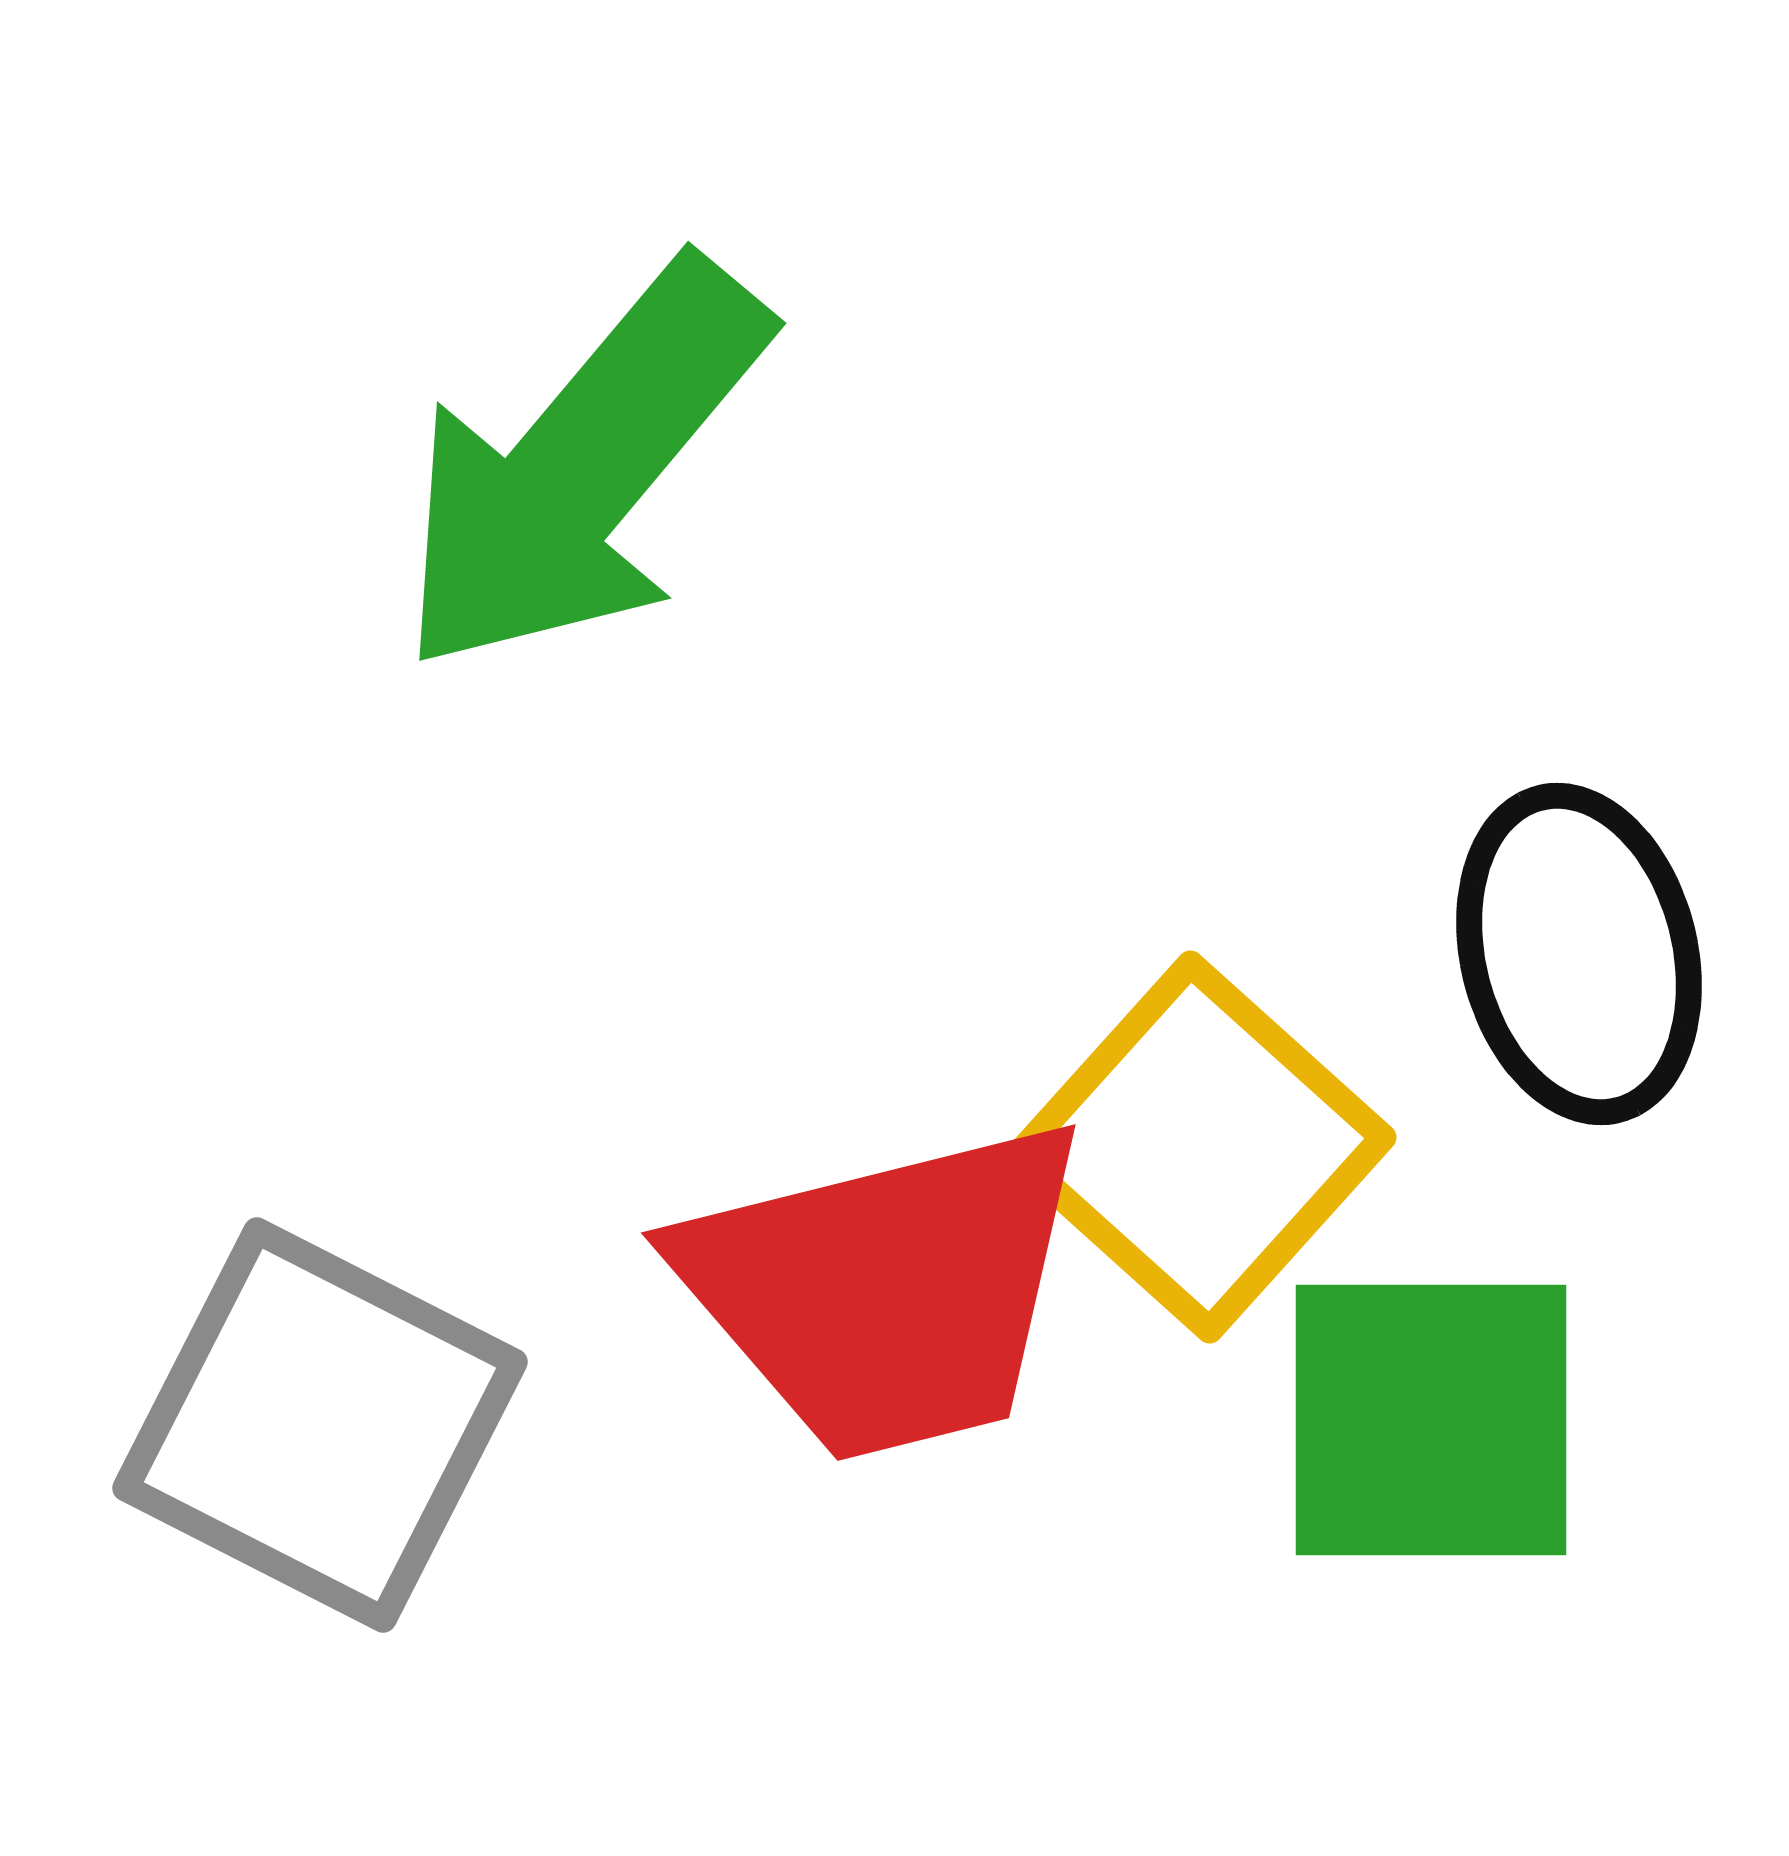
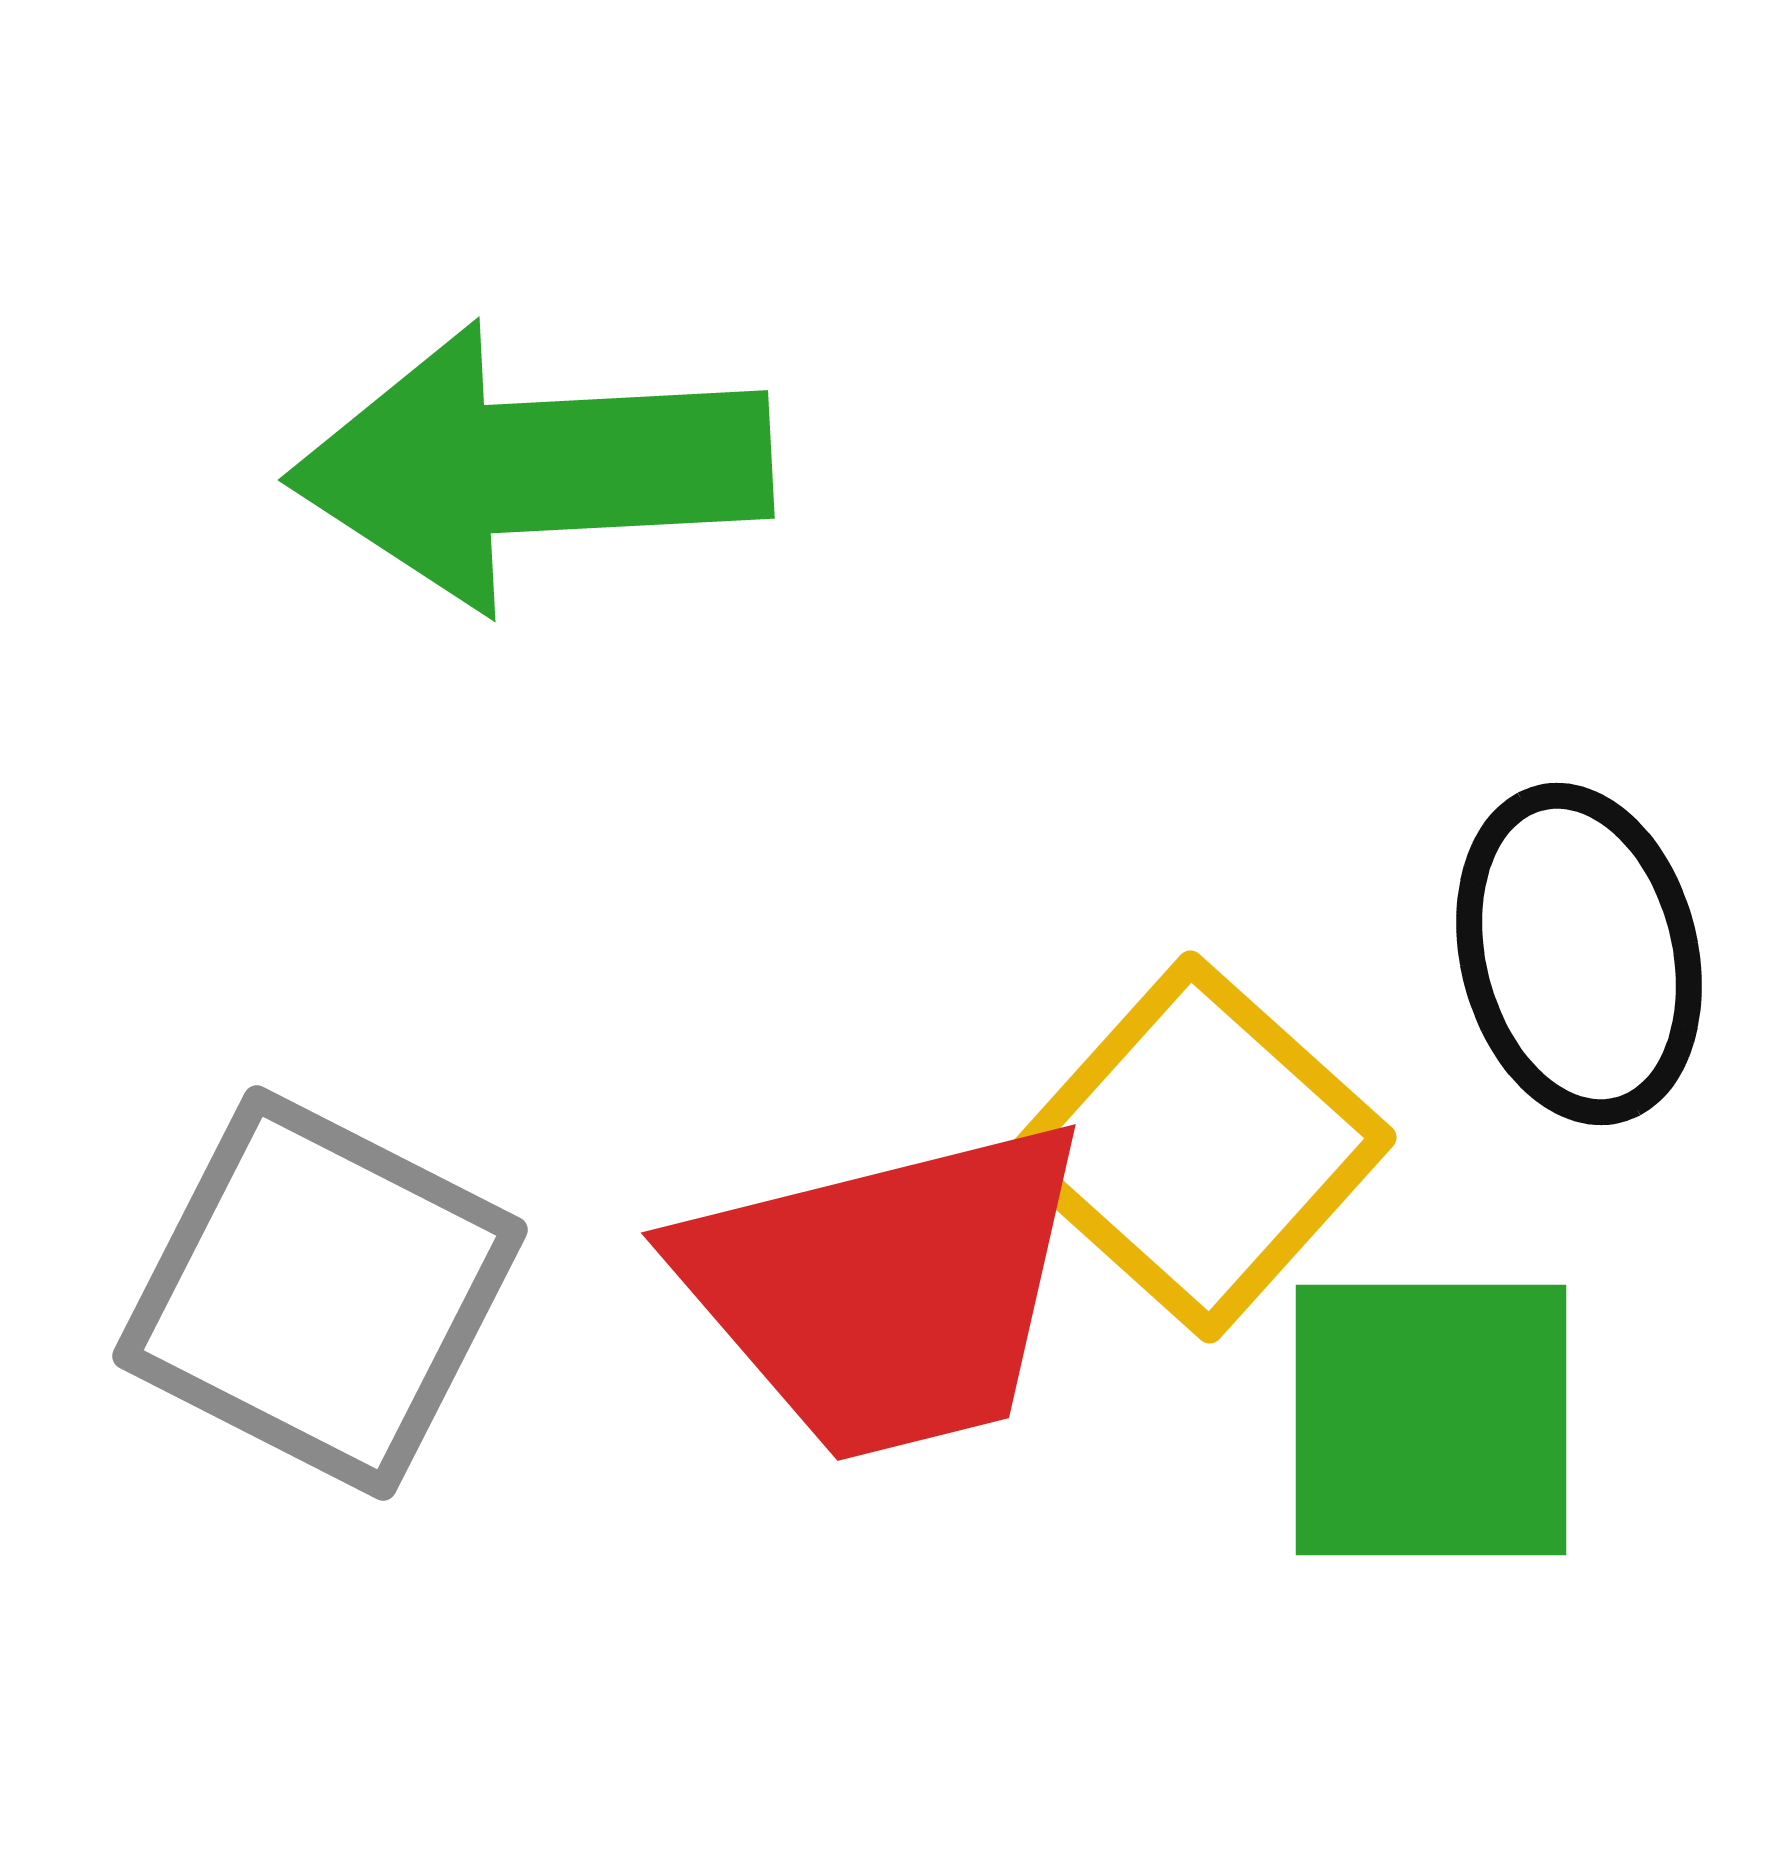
green arrow: moved 52 px left; rotated 47 degrees clockwise
gray square: moved 132 px up
